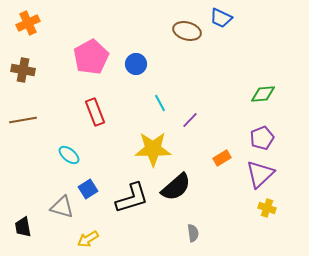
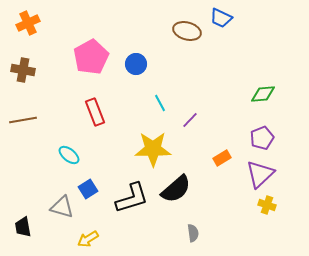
black semicircle: moved 2 px down
yellow cross: moved 3 px up
